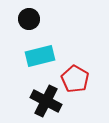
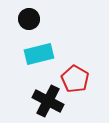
cyan rectangle: moved 1 px left, 2 px up
black cross: moved 2 px right
